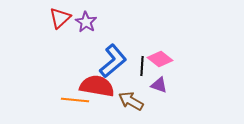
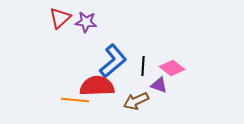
purple star: rotated 25 degrees counterclockwise
pink diamond: moved 12 px right, 9 px down
black line: moved 1 px right
red semicircle: rotated 12 degrees counterclockwise
brown arrow: moved 5 px right; rotated 55 degrees counterclockwise
